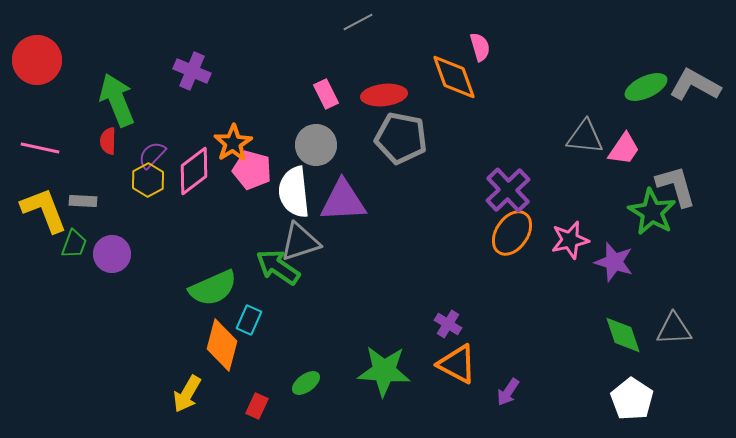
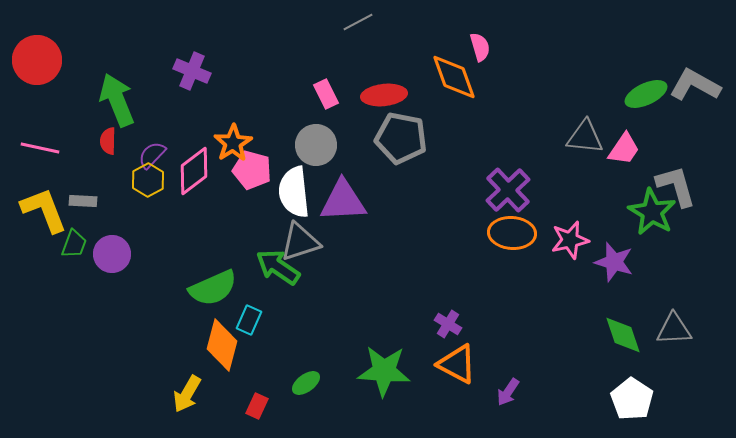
green ellipse at (646, 87): moved 7 px down
orange ellipse at (512, 233): rotated 60 degrees clockwise
